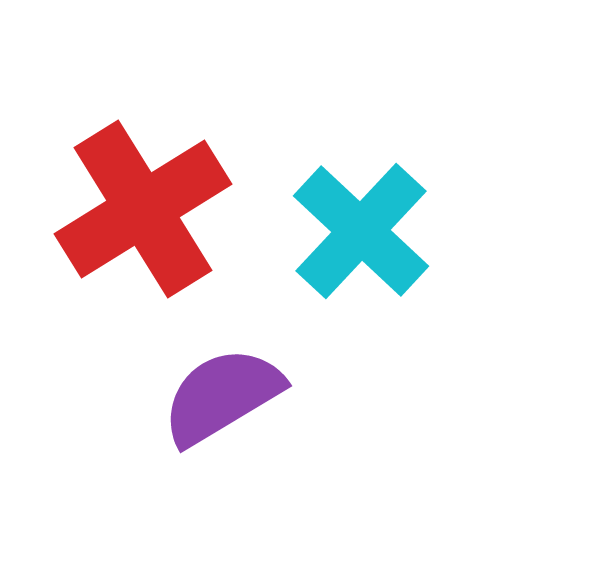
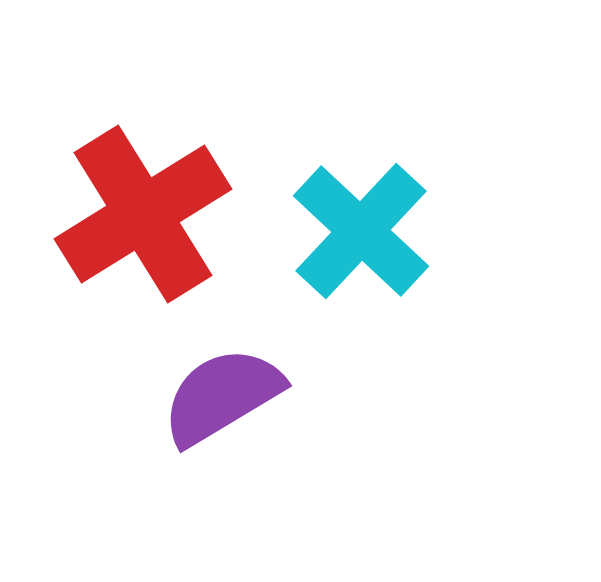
red cross: moved 5 px down
